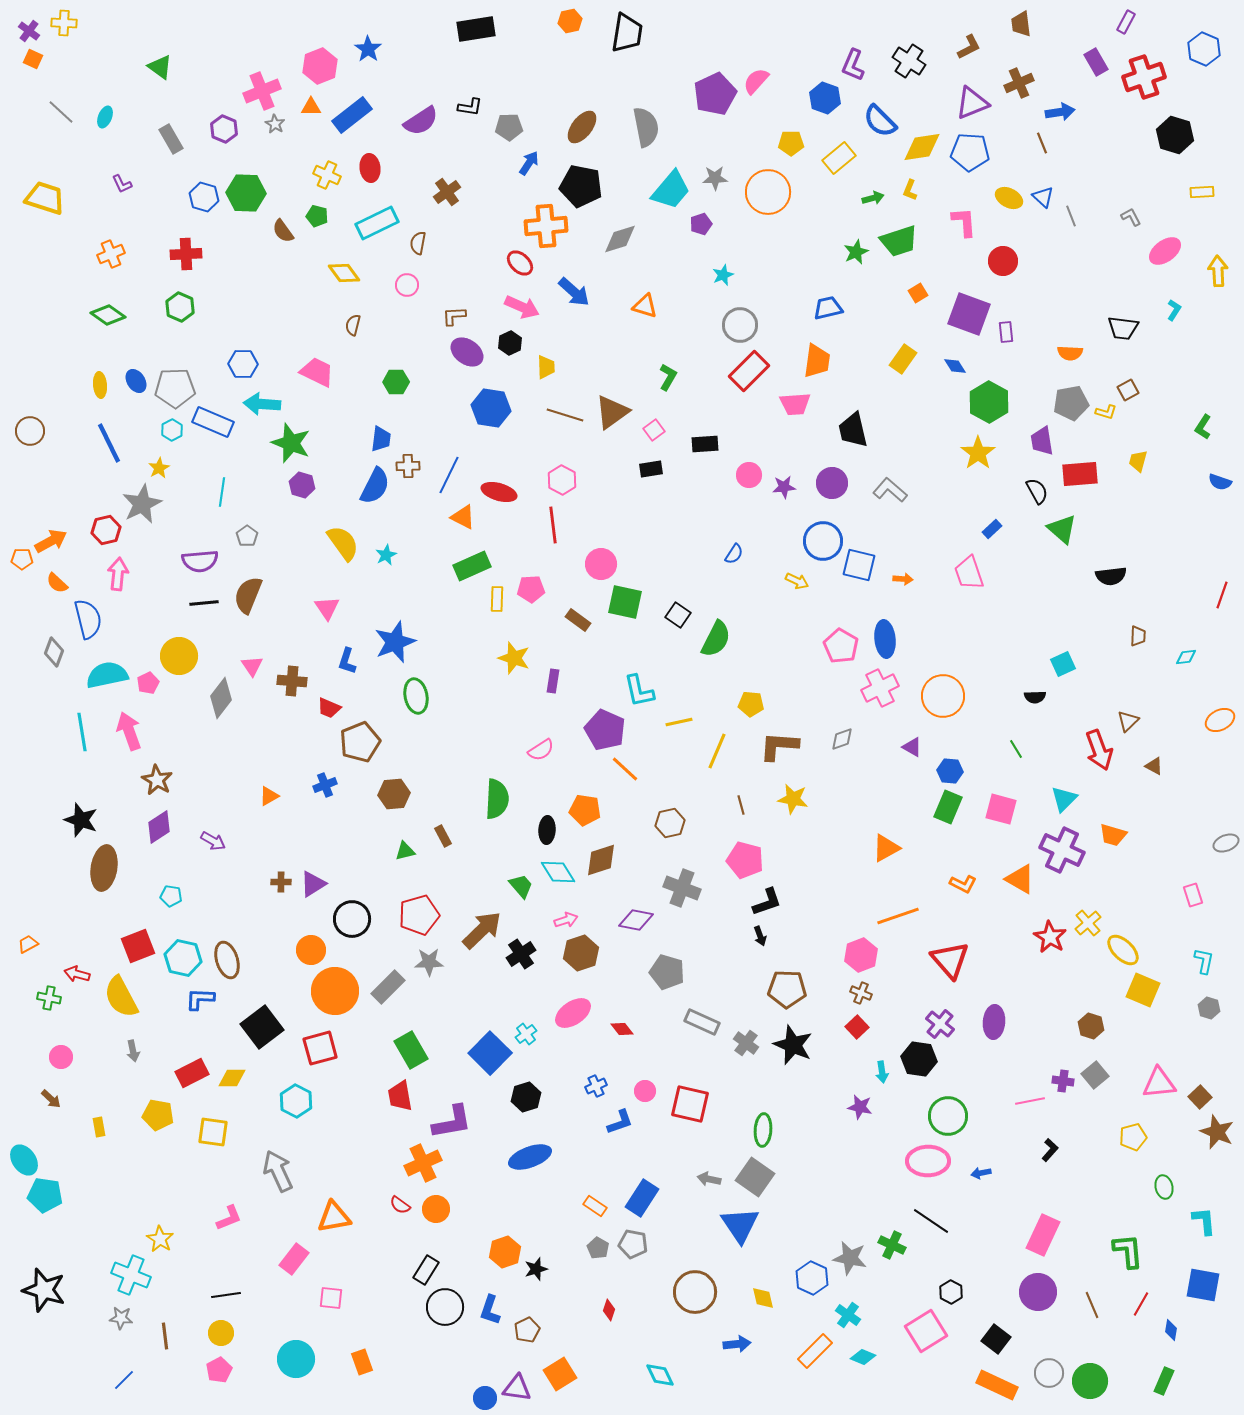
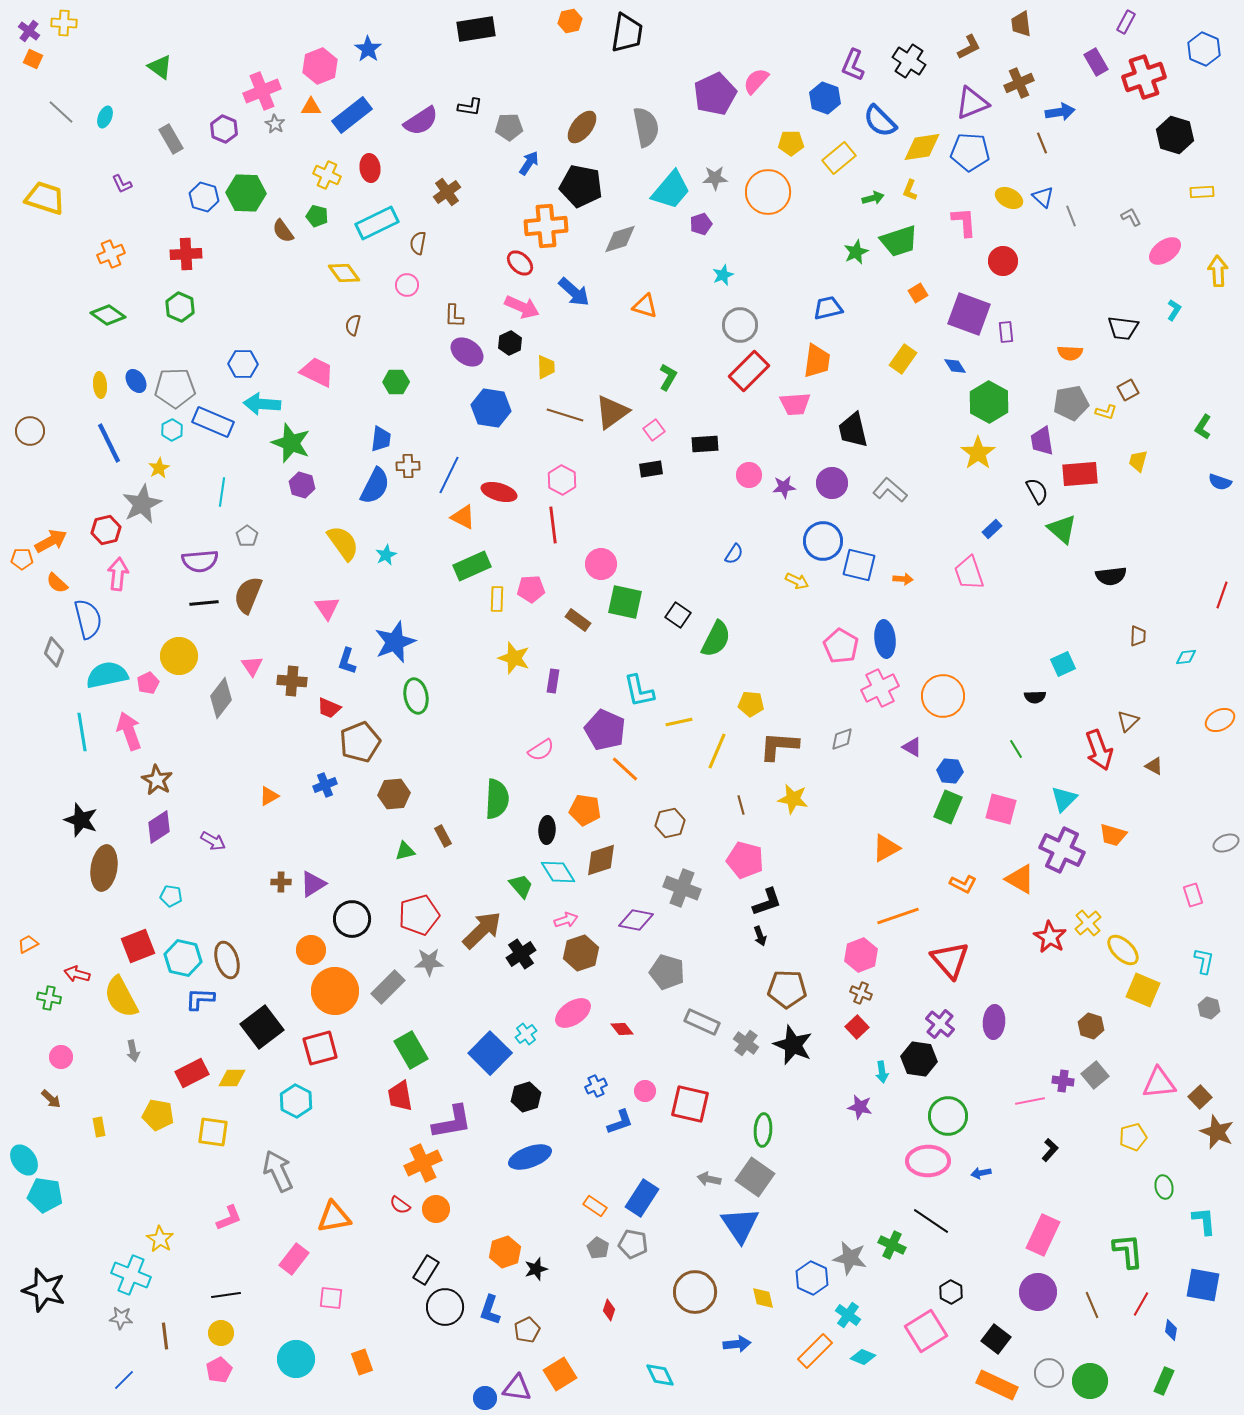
brown L-shape at (454, 316): rotated 85 degrees counterclockwise
